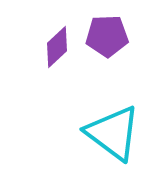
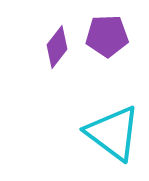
purple diamond: rotated 9 degrees counterclockwise
